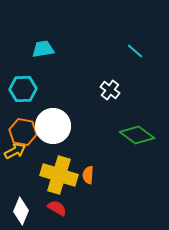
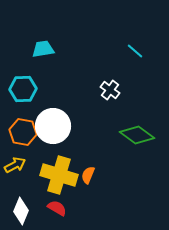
yellow arrow: moved 14 px down
orange semicircle: rotated 18 degrees clockwise
